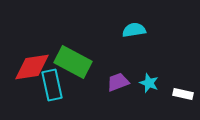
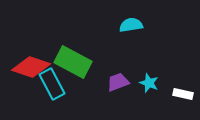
cyan semicircle: moved 3 px left, 5 px up
red diamond: moved 1 px left; rotated 27 degrees clockwise
cyan rectangle: moved 1 px up; rotated 16 degrees counterclockwise
